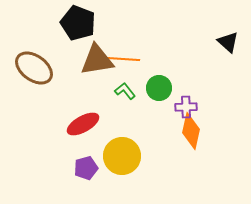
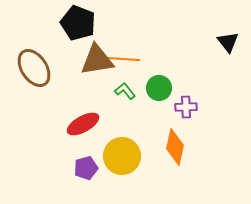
black triangle: rotated 10 degrees clockwise
brown ellipse: rotated 21 degrees clockwise
orange diamond: moved 16 px left, 16 px down
